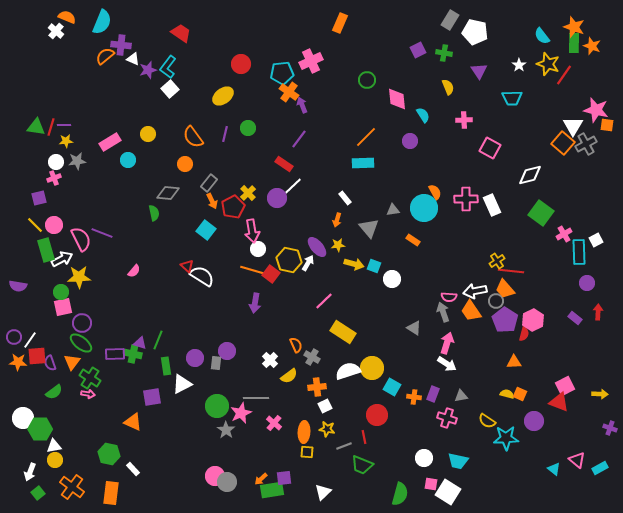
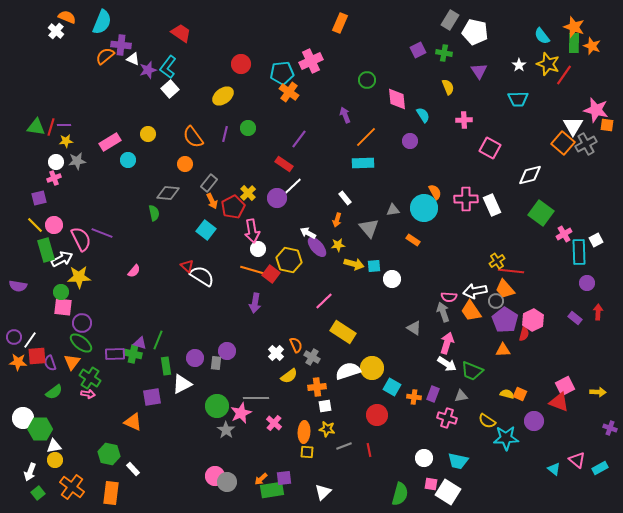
cyan trapezoid at (512, 98): moved 6 px right, 1 px down
purple arrow at (302, 105): moved 43 px right, 10 px down
white arrow at (308, 263): moved 30 px up; rotated 91 degrees counterclockwise
cyan square at (374, 266): rotated 24 degrees counterclockwise
pink square at (63, 307): rotated 18 degrees clockwise
white cross at (270, 360): moved 6 px right, 7 px up
orange triangle at (514, 362): moved 11 px left, 12 px up
yellow arrow at (600, 394): moved 2 px left, 2 px up
white square at (325, 406): rotated 16 degrees clockwise
red line at (364, 437): moved 5 px right, 13 px down
green trapezoid at (362, 465): moved 110 px right, 94 px up
